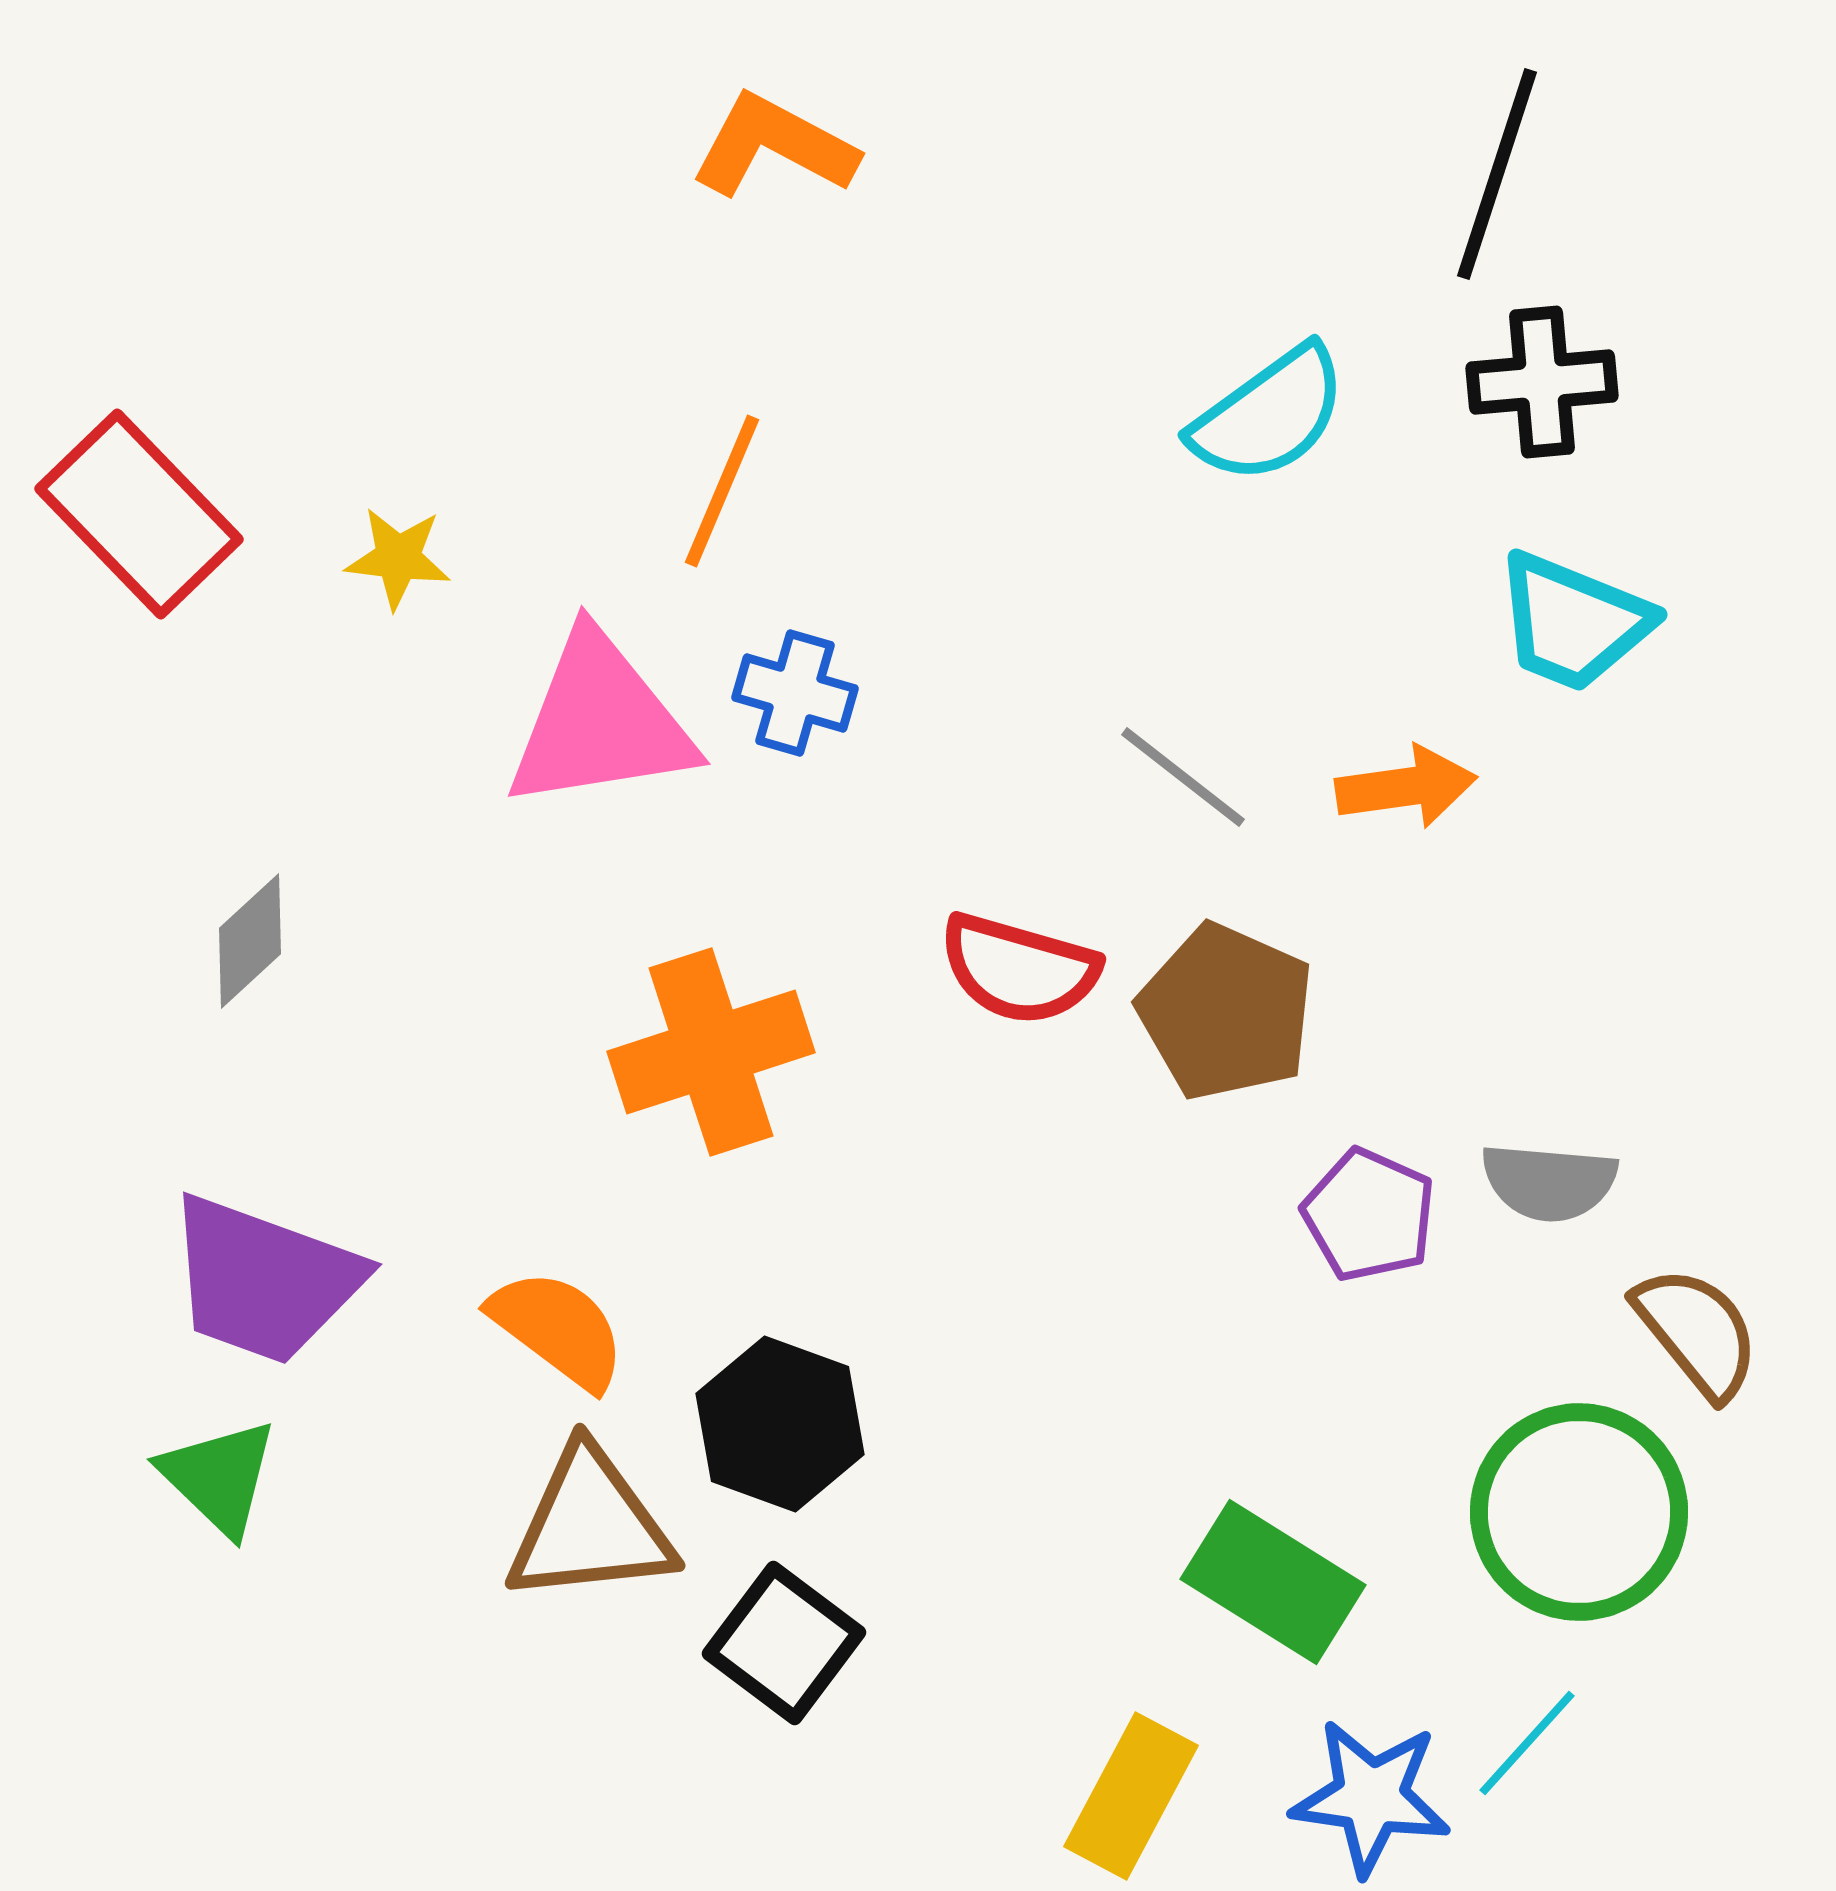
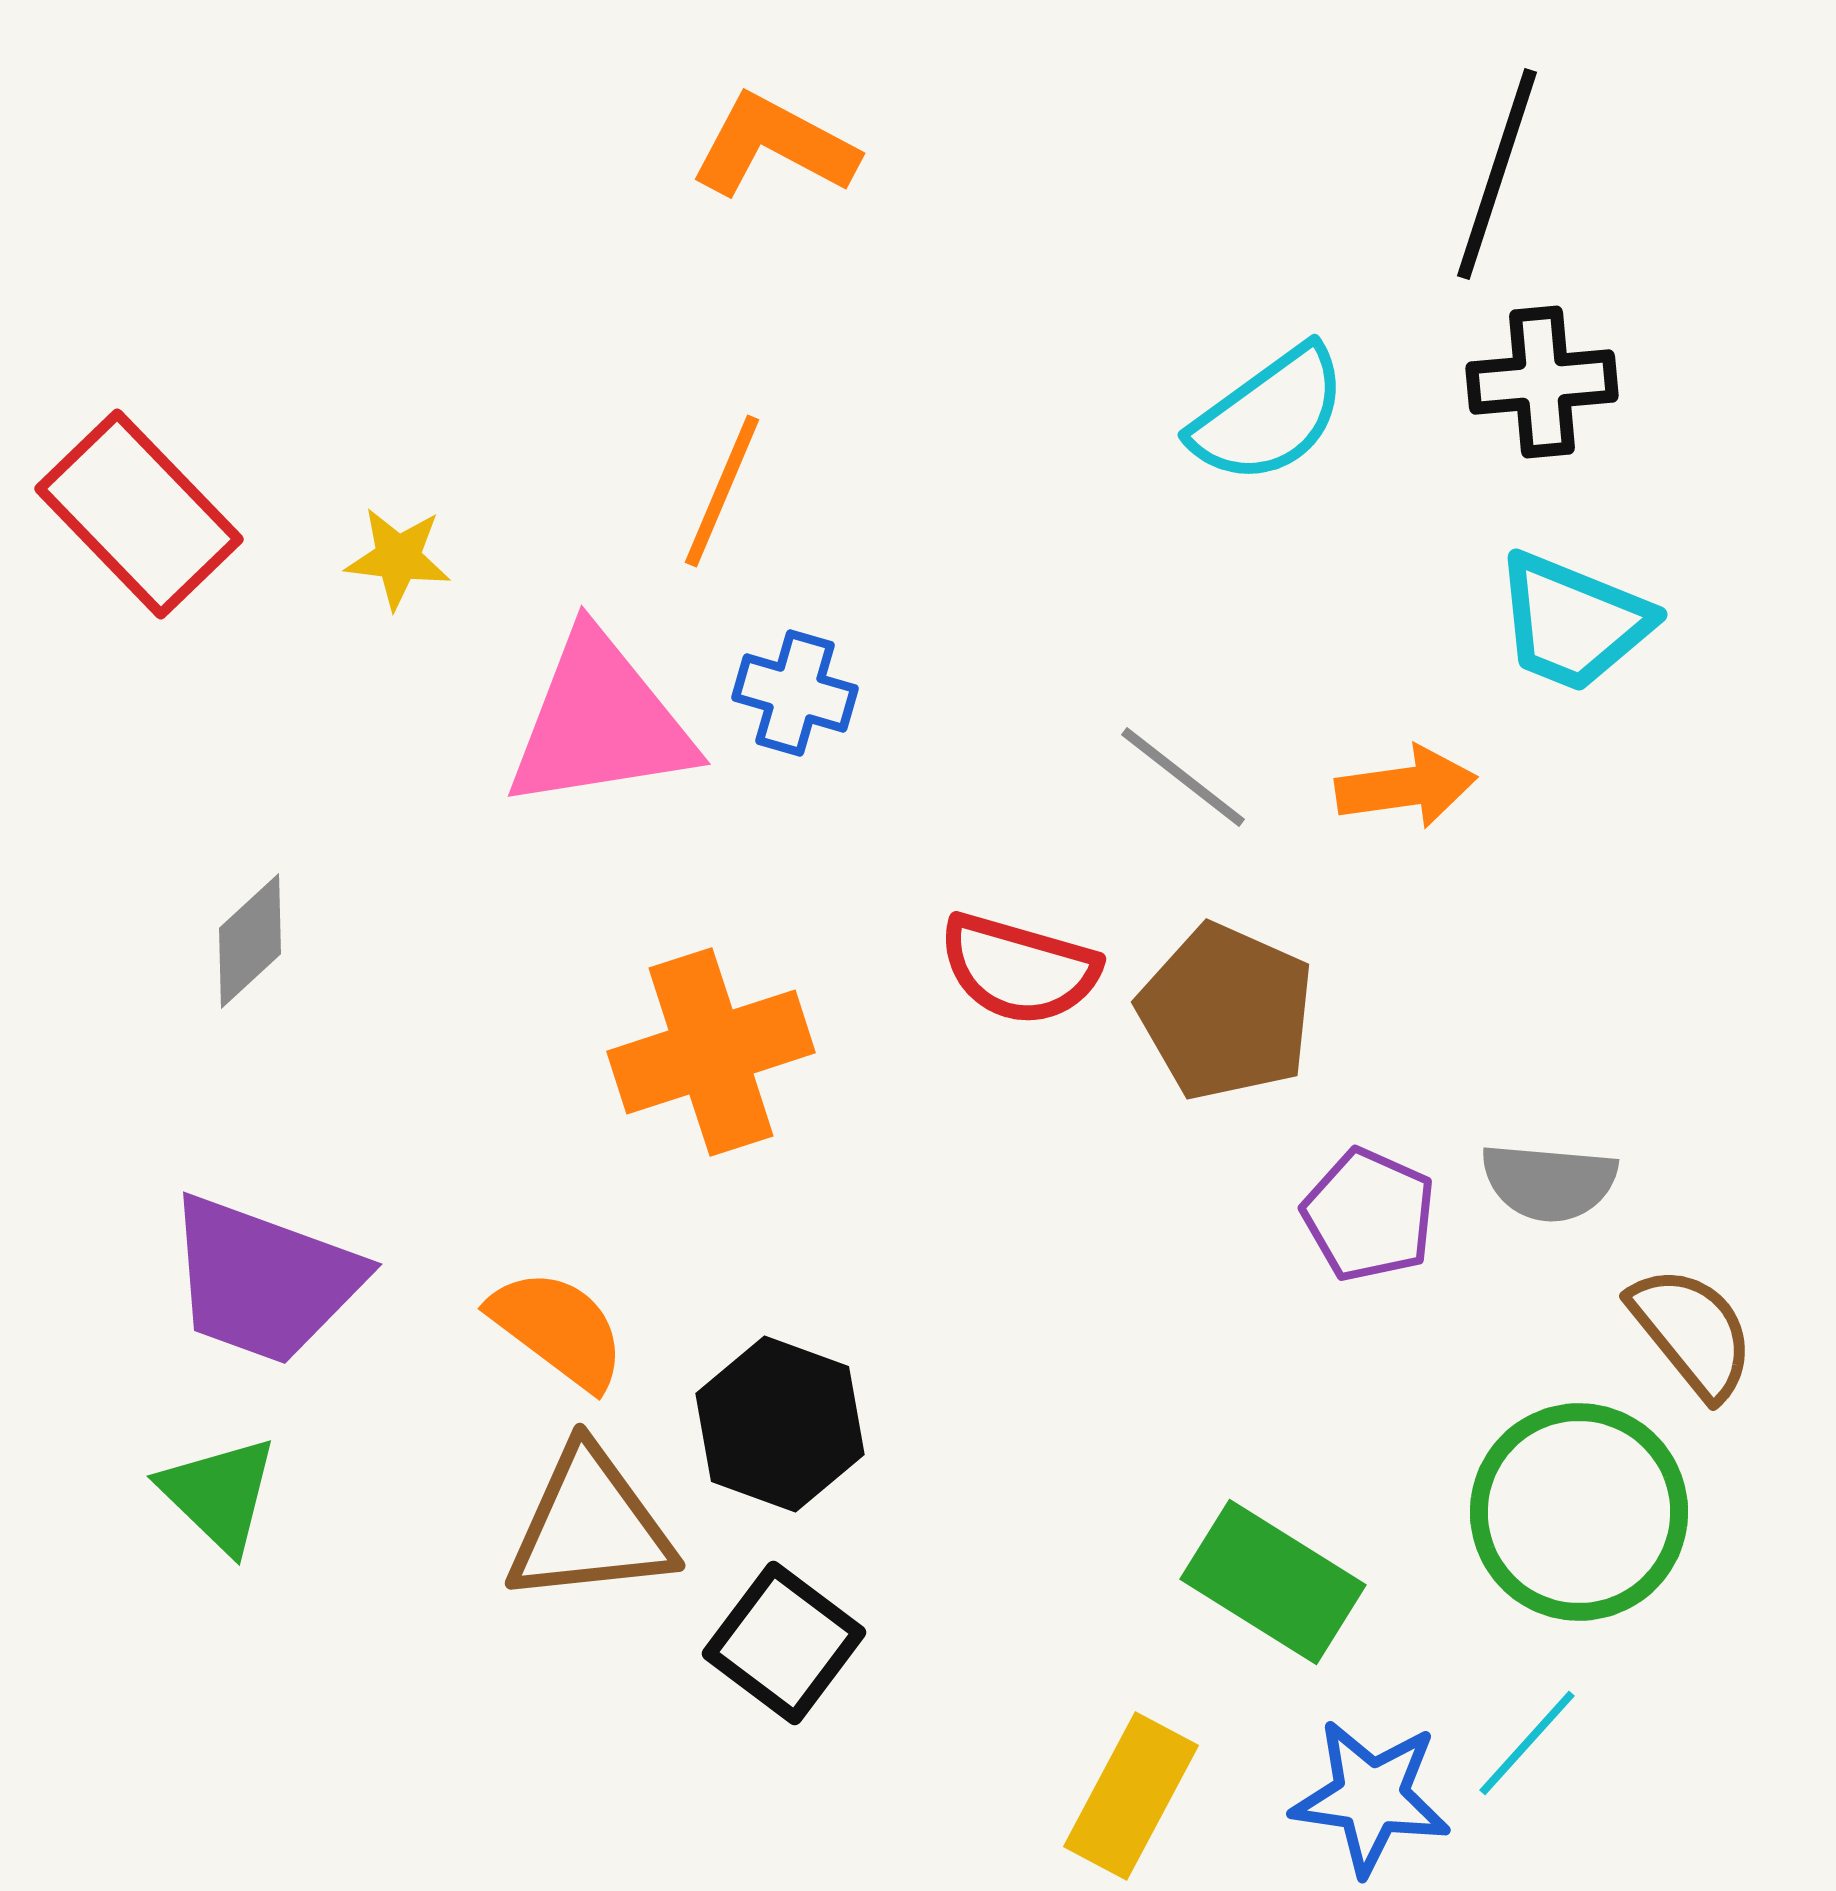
brown semicircle: moved 5 px left
green triangle: moved 17 px down
